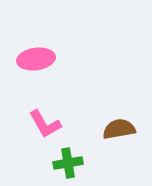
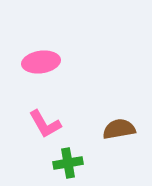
pink ellipse: moved 5 px right, 3 px down
